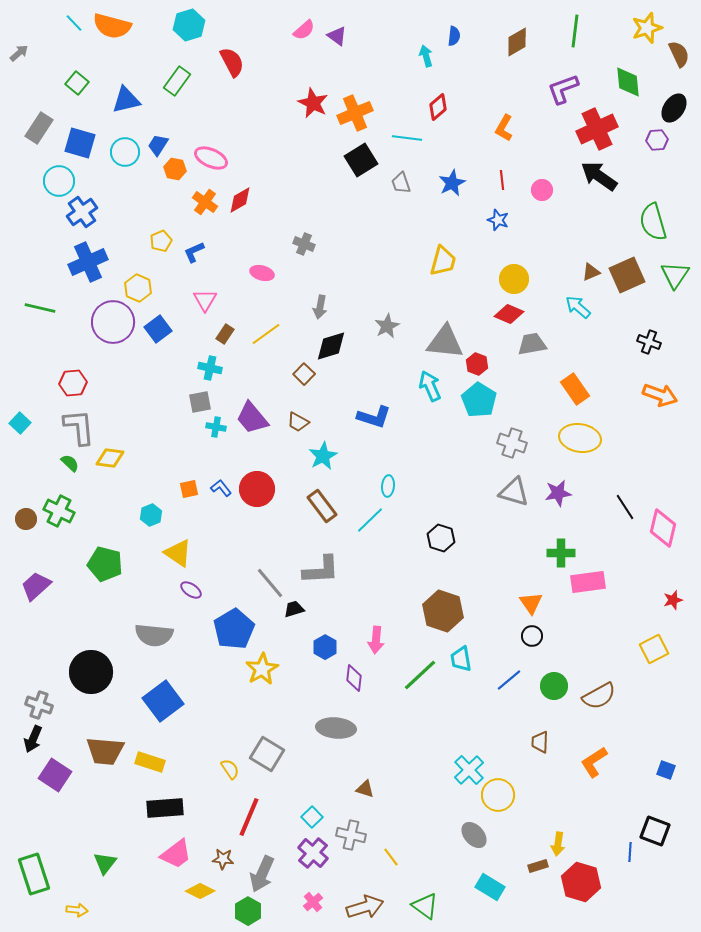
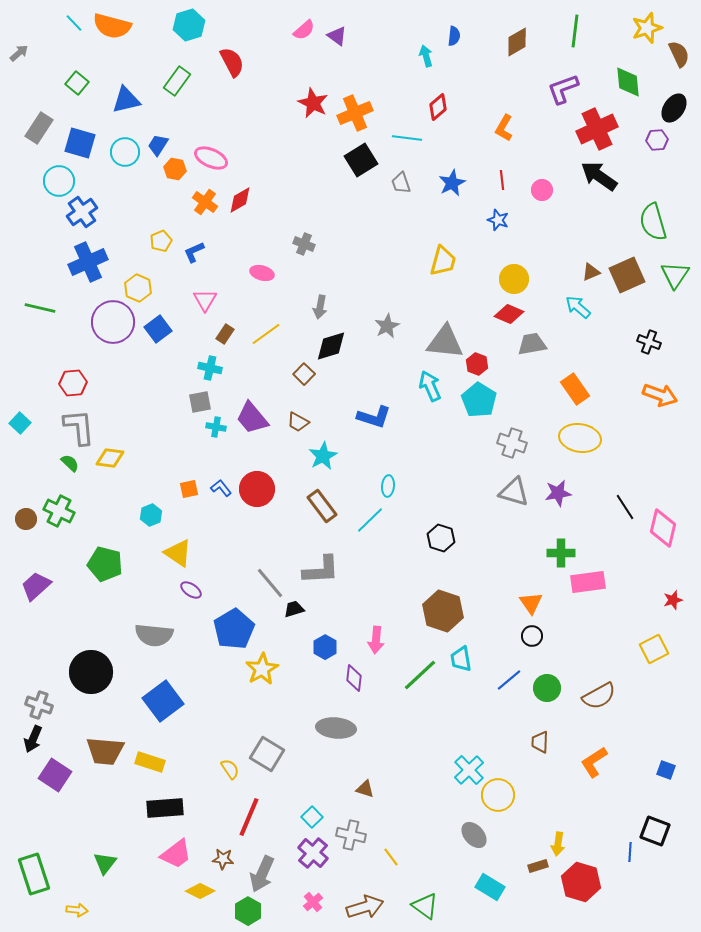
green circle at (554, 686): moved 7 px left, 2 px down
